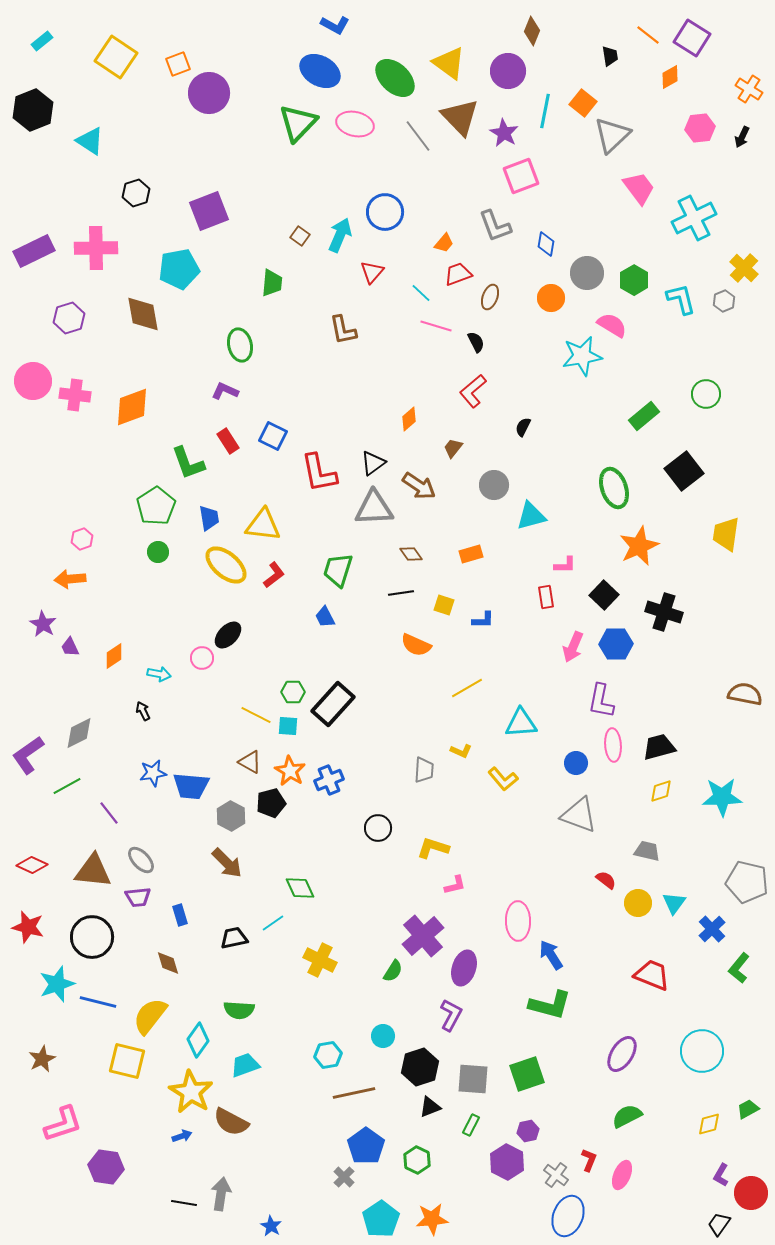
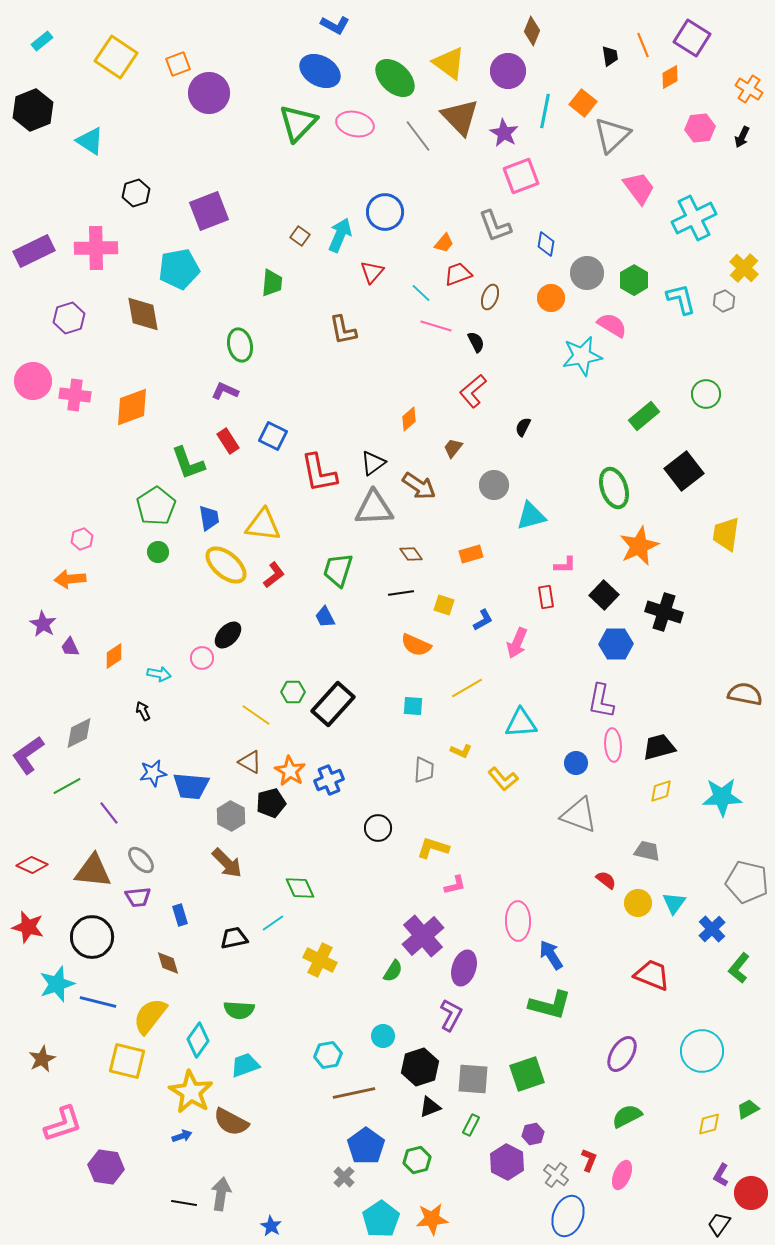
orange line at (648, 35): moved 5 px left, 10 px down; rotated 30 degrees clockwise
blue L-shape at (483, 620): rotated 30 degrees counterclockwise
pink arrow at (573, 647): moved 56 px left, 4 px up
yellow line at (256, 715): rotated 8 degrees clockwise
cyan square at (288, 726): moved 125 px right, 20 px up
purple hexagon at (528, 1131): moved 5 px right, 3 px down
green hexagon at (417, 1160): rotated 20 degrees clockwise
